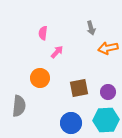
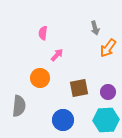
gray arrow: moved 4 px right
orange arrow: rotated 42 degrees counterclockwise
pink arrow: moved 3 px down
blue circle: moved 8 px left, 3 px up
